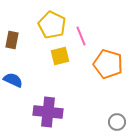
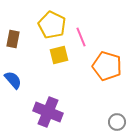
pink line: moved 1 px down
brown rectangle: moved 1 px right, 1 px up
yellow square: moved 1 px left, 1 px up
orange pentagon: moved 1 px left, 2 px down
blue semicircle: rotated 24 degrees clockwise
purple cross: rotated 16 degrees clockwise
